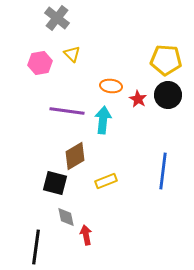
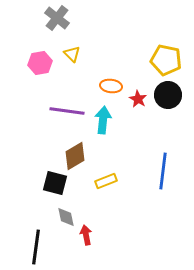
yellow pentagon: rotated 8 degrees clockwise
